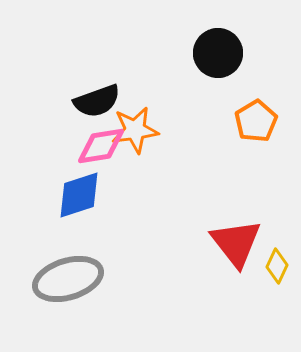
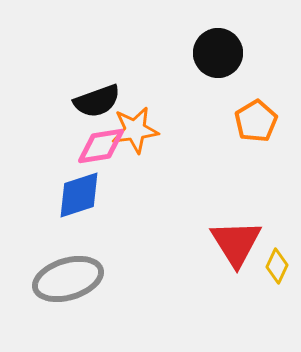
red triangle: rotated 6 degrees clockwise
